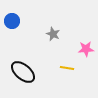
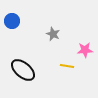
pink star: moved 1 px left, 1 px down
yellow line: moved 2 px up
black ellipse: moved 2 px up
